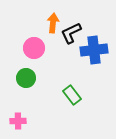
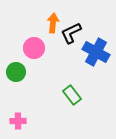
blue cross: moved 2 px right, 2 px down; rotated 36 degrees clockwise
green circle: moved 10 px left, 6 px up
